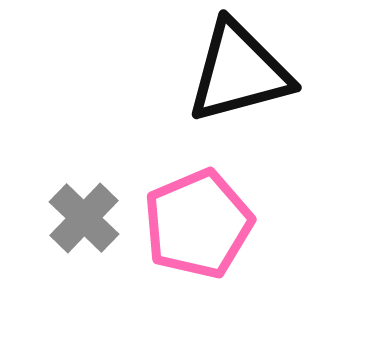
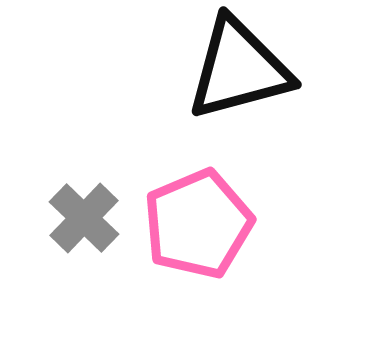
black triangle: moved 3 px up
